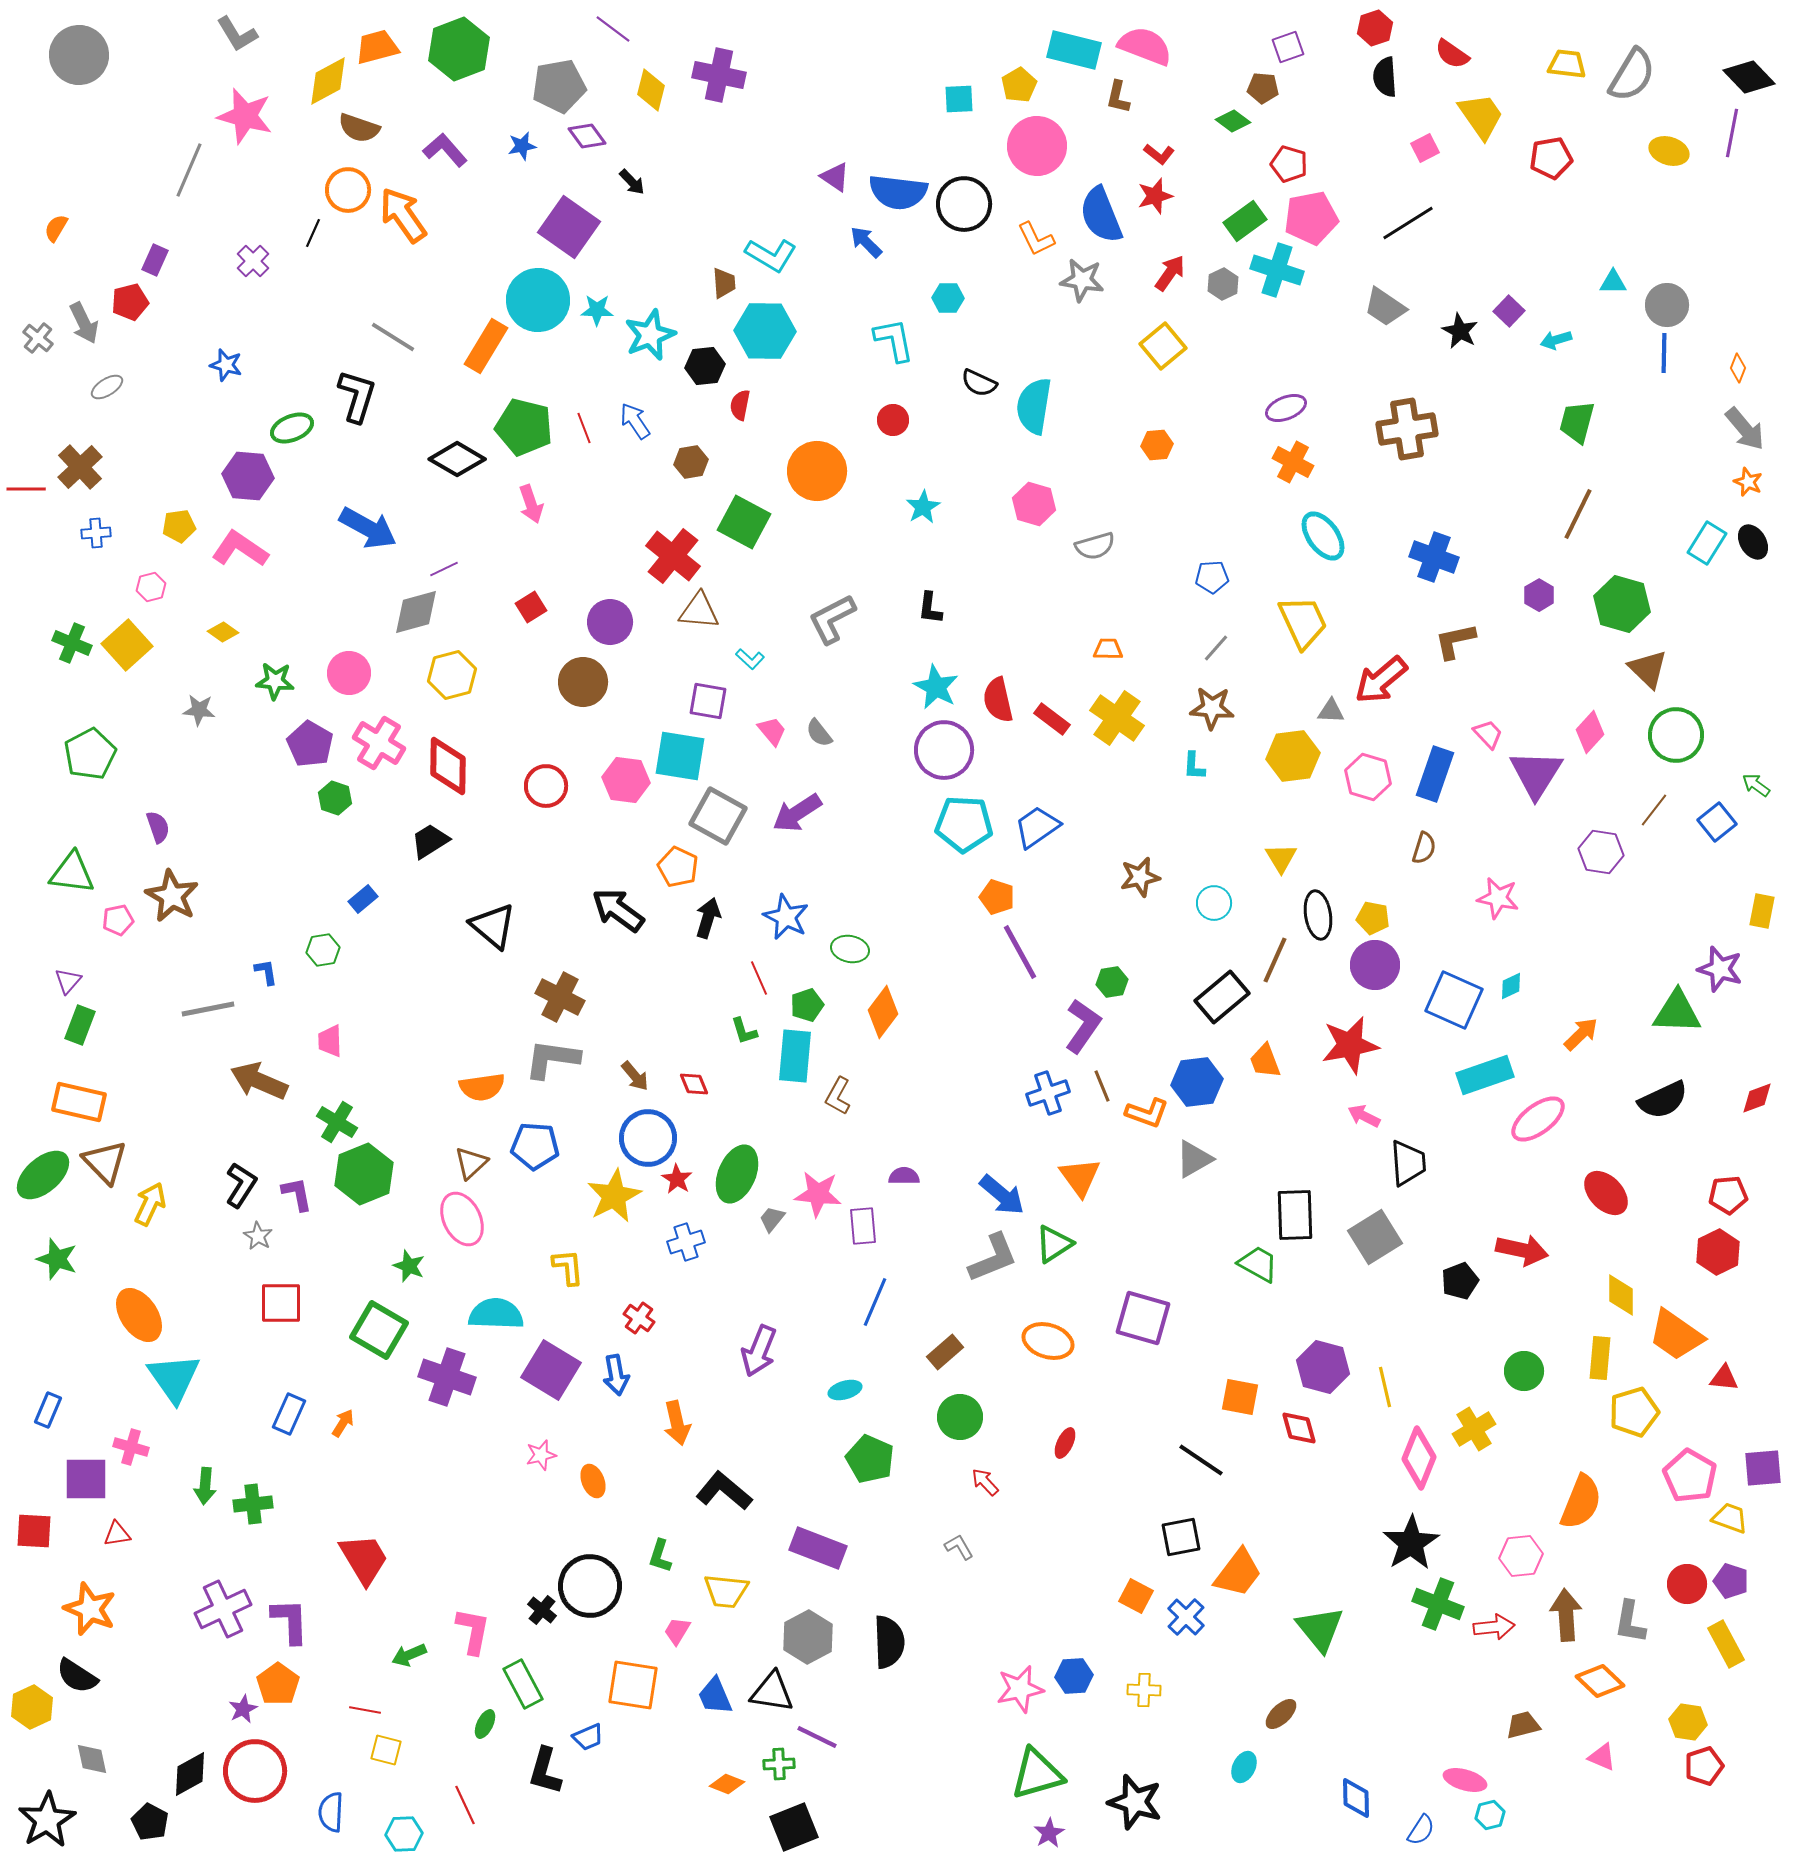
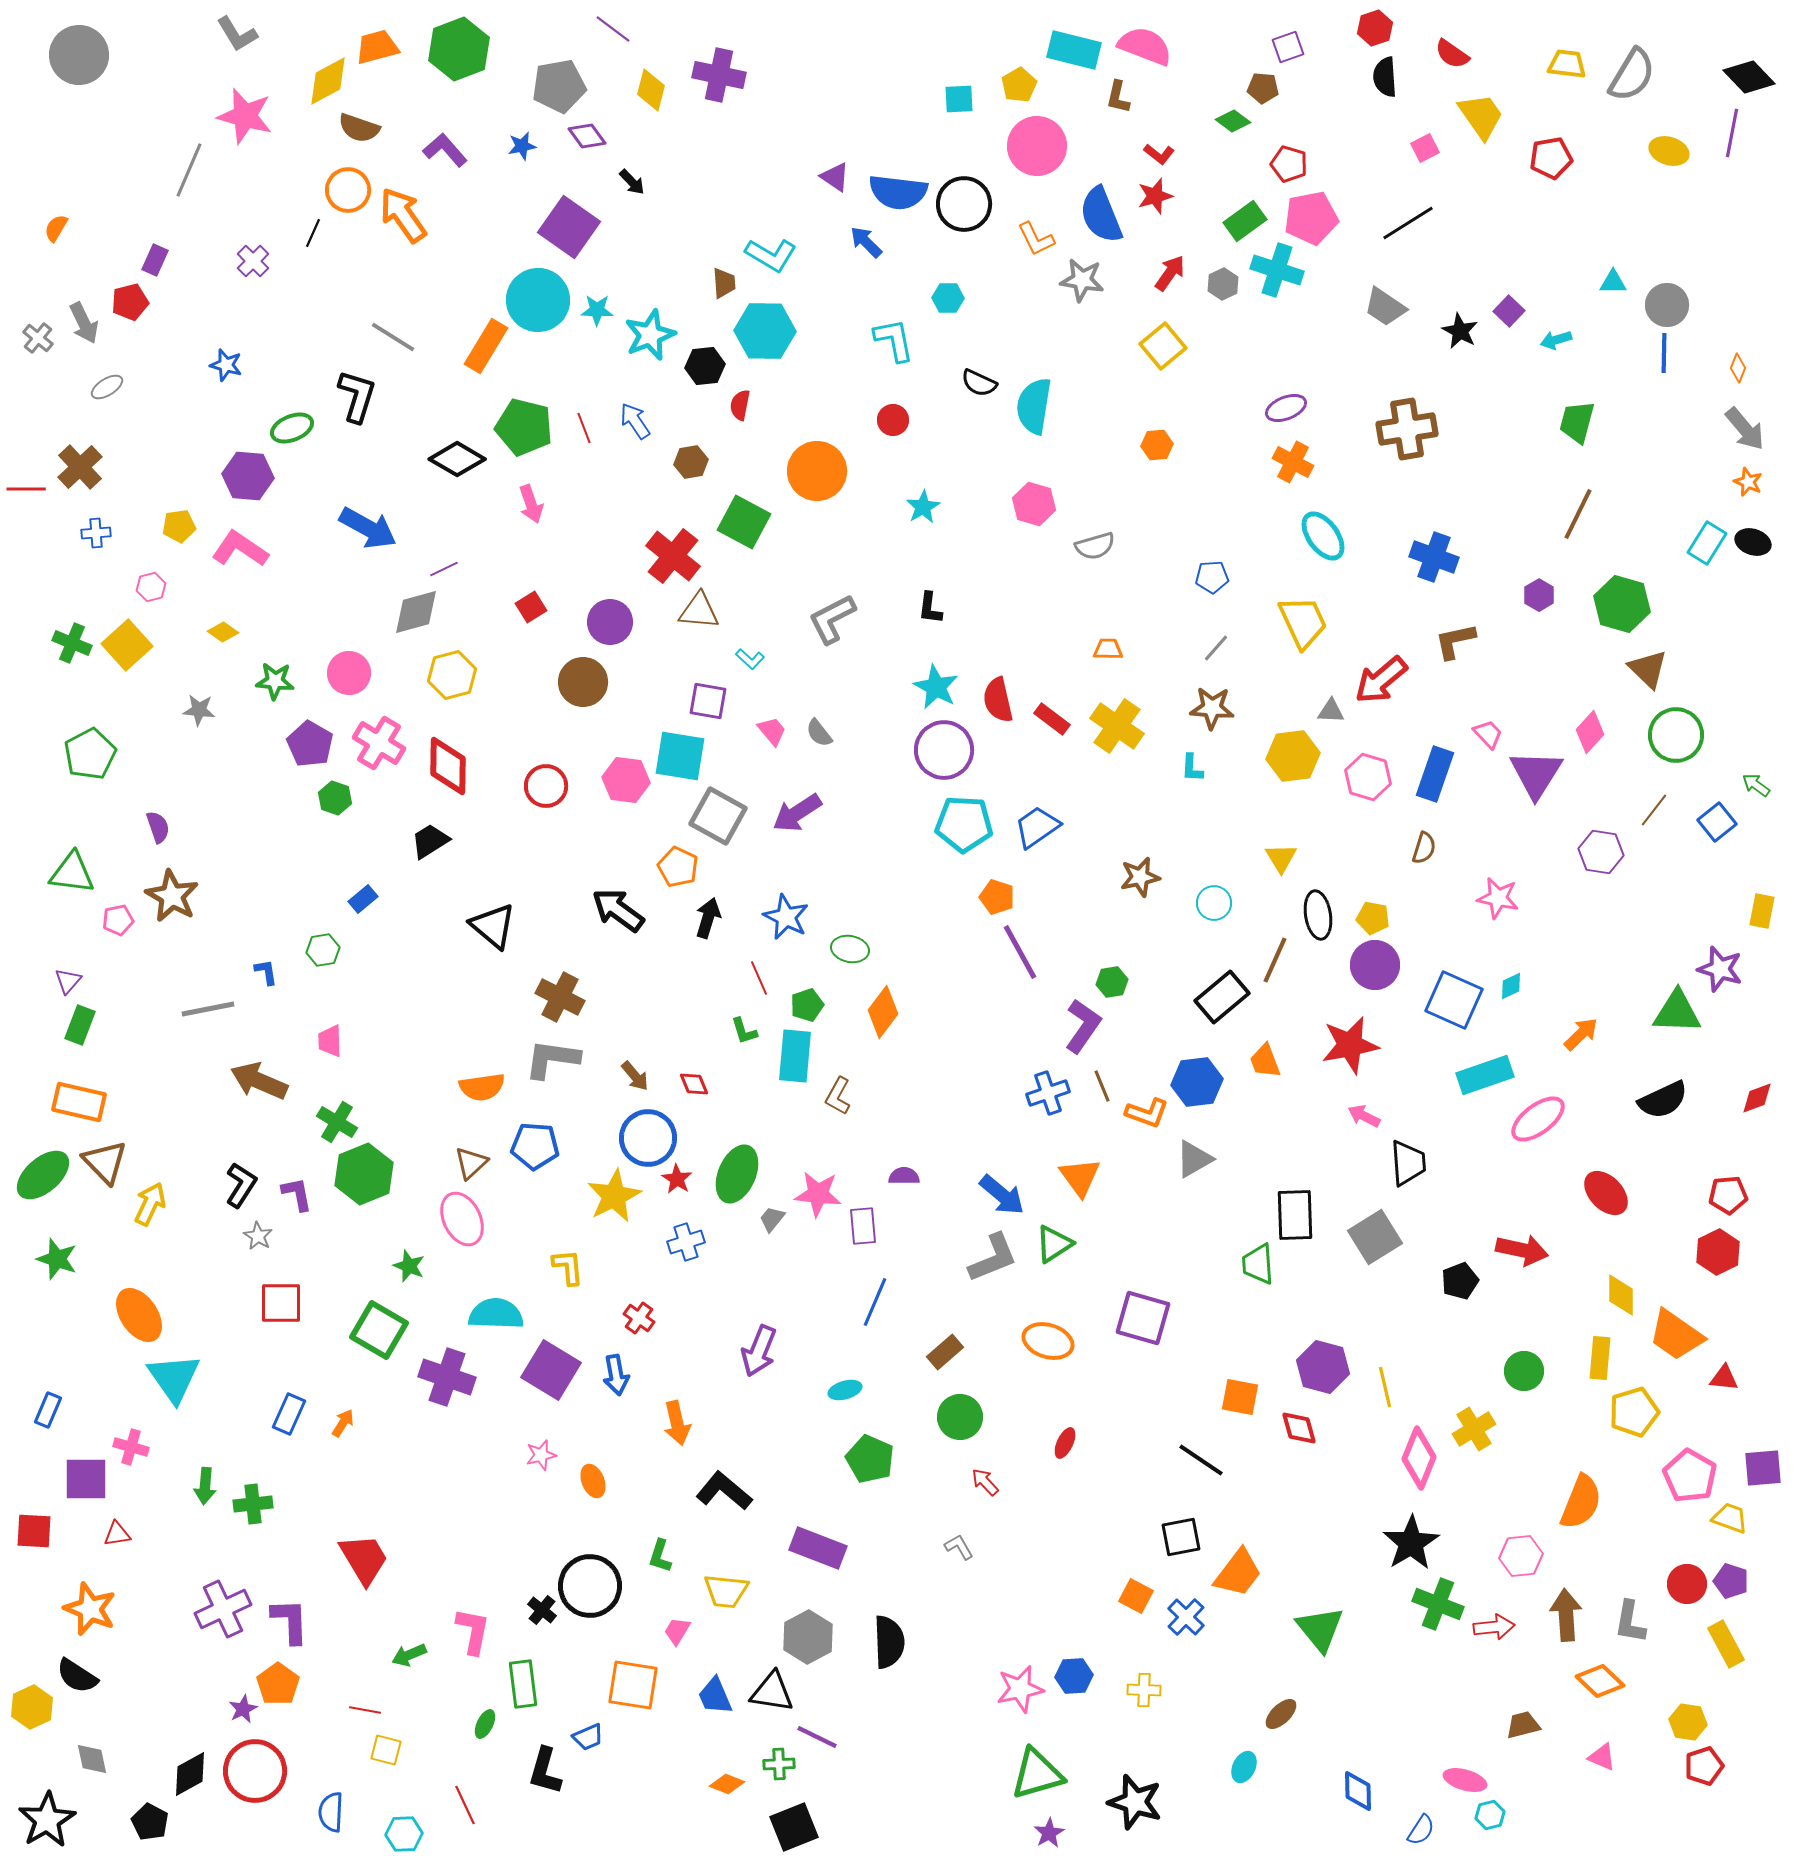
black ellipse at (1753, 542): rotated 40 degrees counterclockwise
yellow cross at (1117, 718): moved 8 px down
cyan L-shape at (1194, 766): moved 2 px left, 2 px down
green trapezoid at (1258, 1264): rotated 123 degrees counterclockwise
green rectangle at (523, 1684): rotated 21 degrees clockwise
blue diamond at (1356, 1798): moved 2 px right, 7 px up
